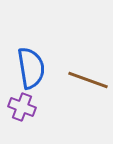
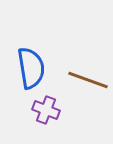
purple cross: moved 24 px right, 3 px down
